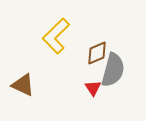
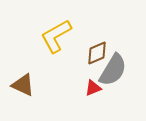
yellow L-shape: rotated 15 degrees clockwise
gray semicircle: rotated 16 degrees clockwise
red triangle: rotated 42 degrees clockwise
